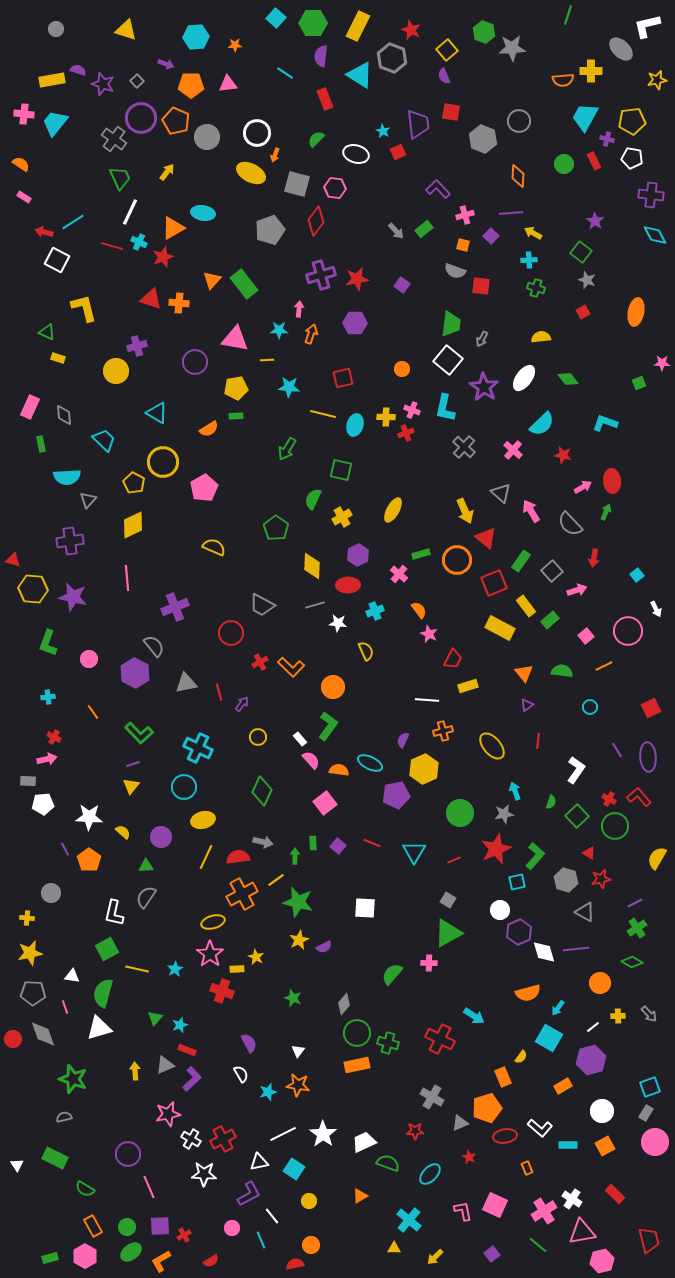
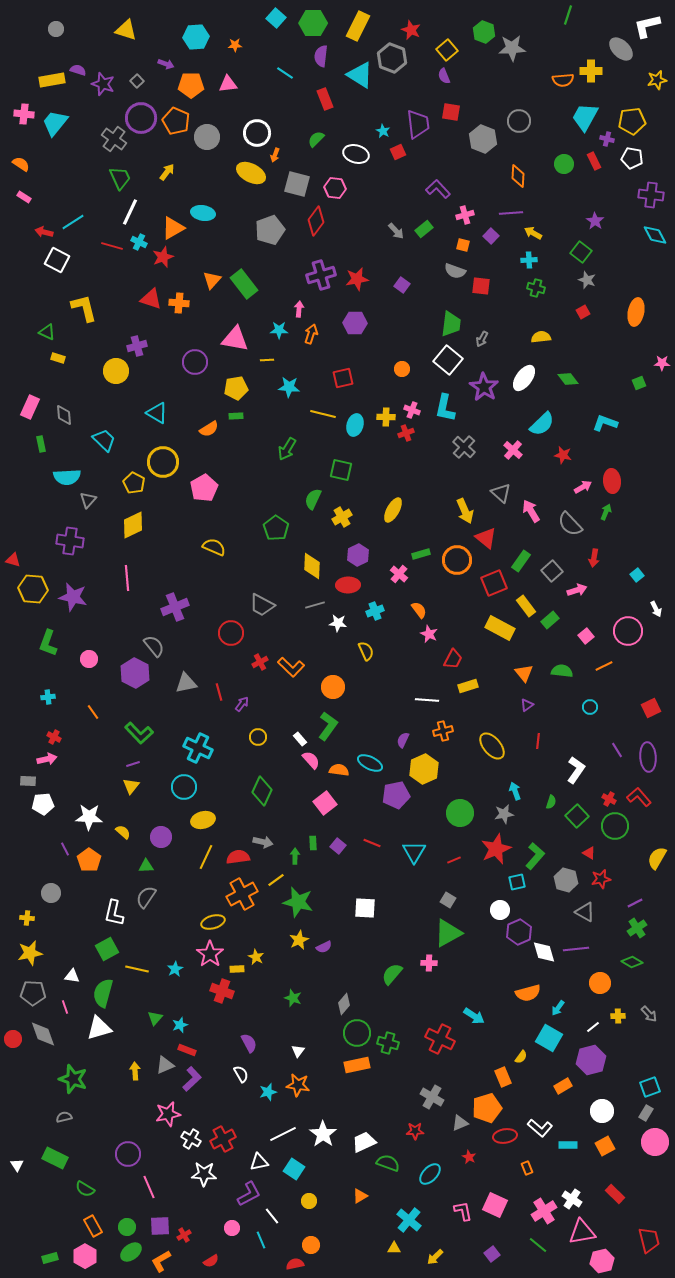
purple cross at (70, 541): rotated 16 degrees clockwise
